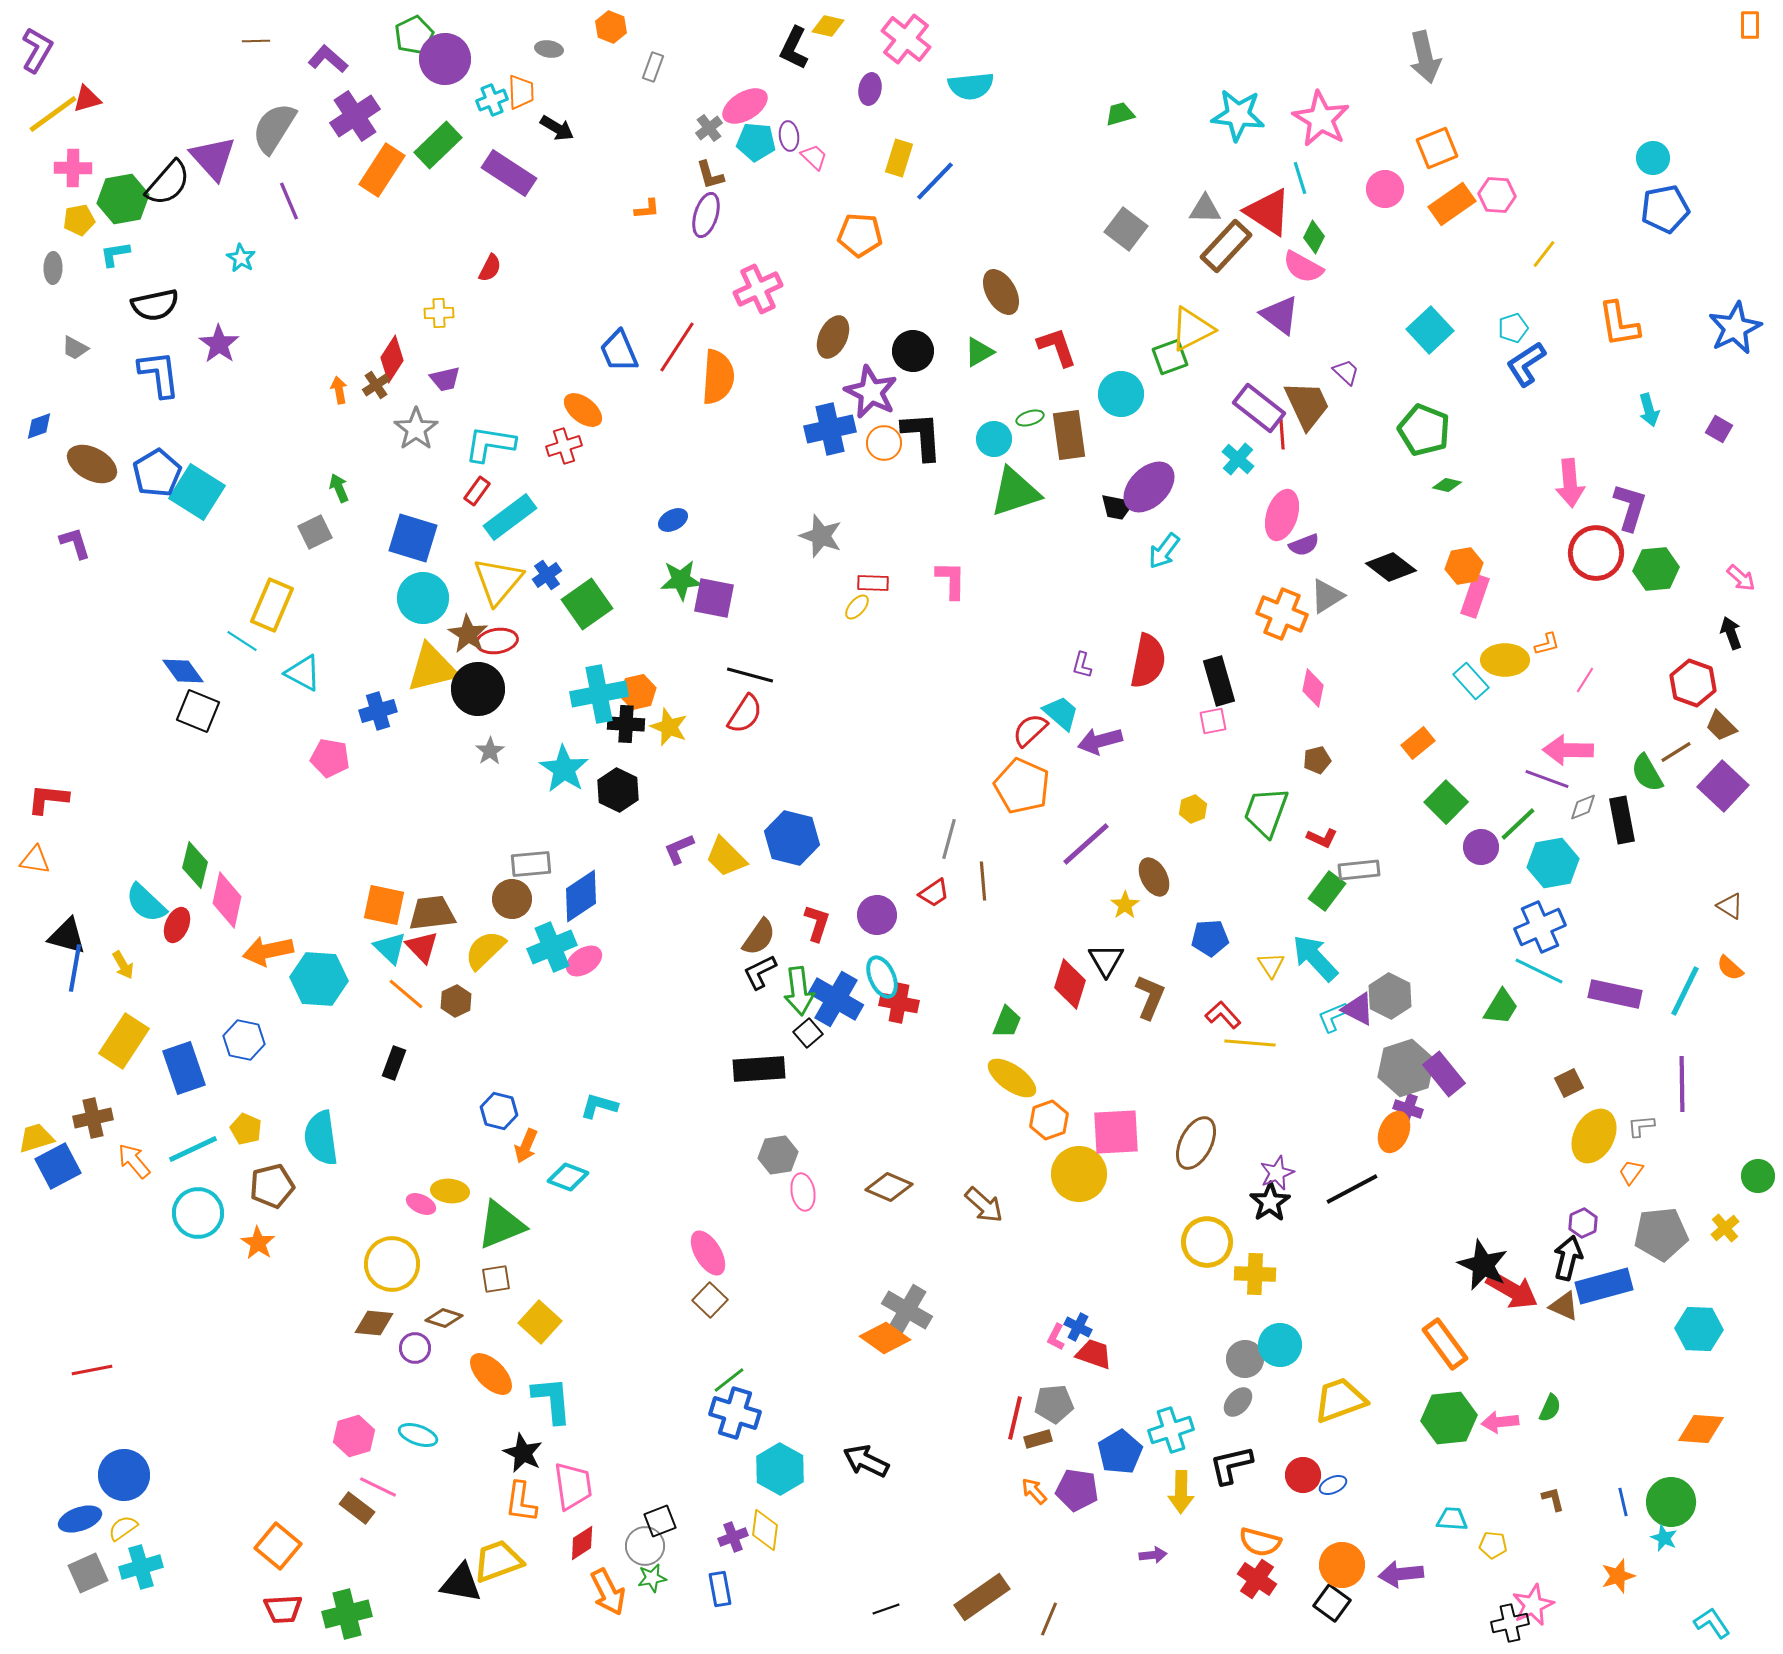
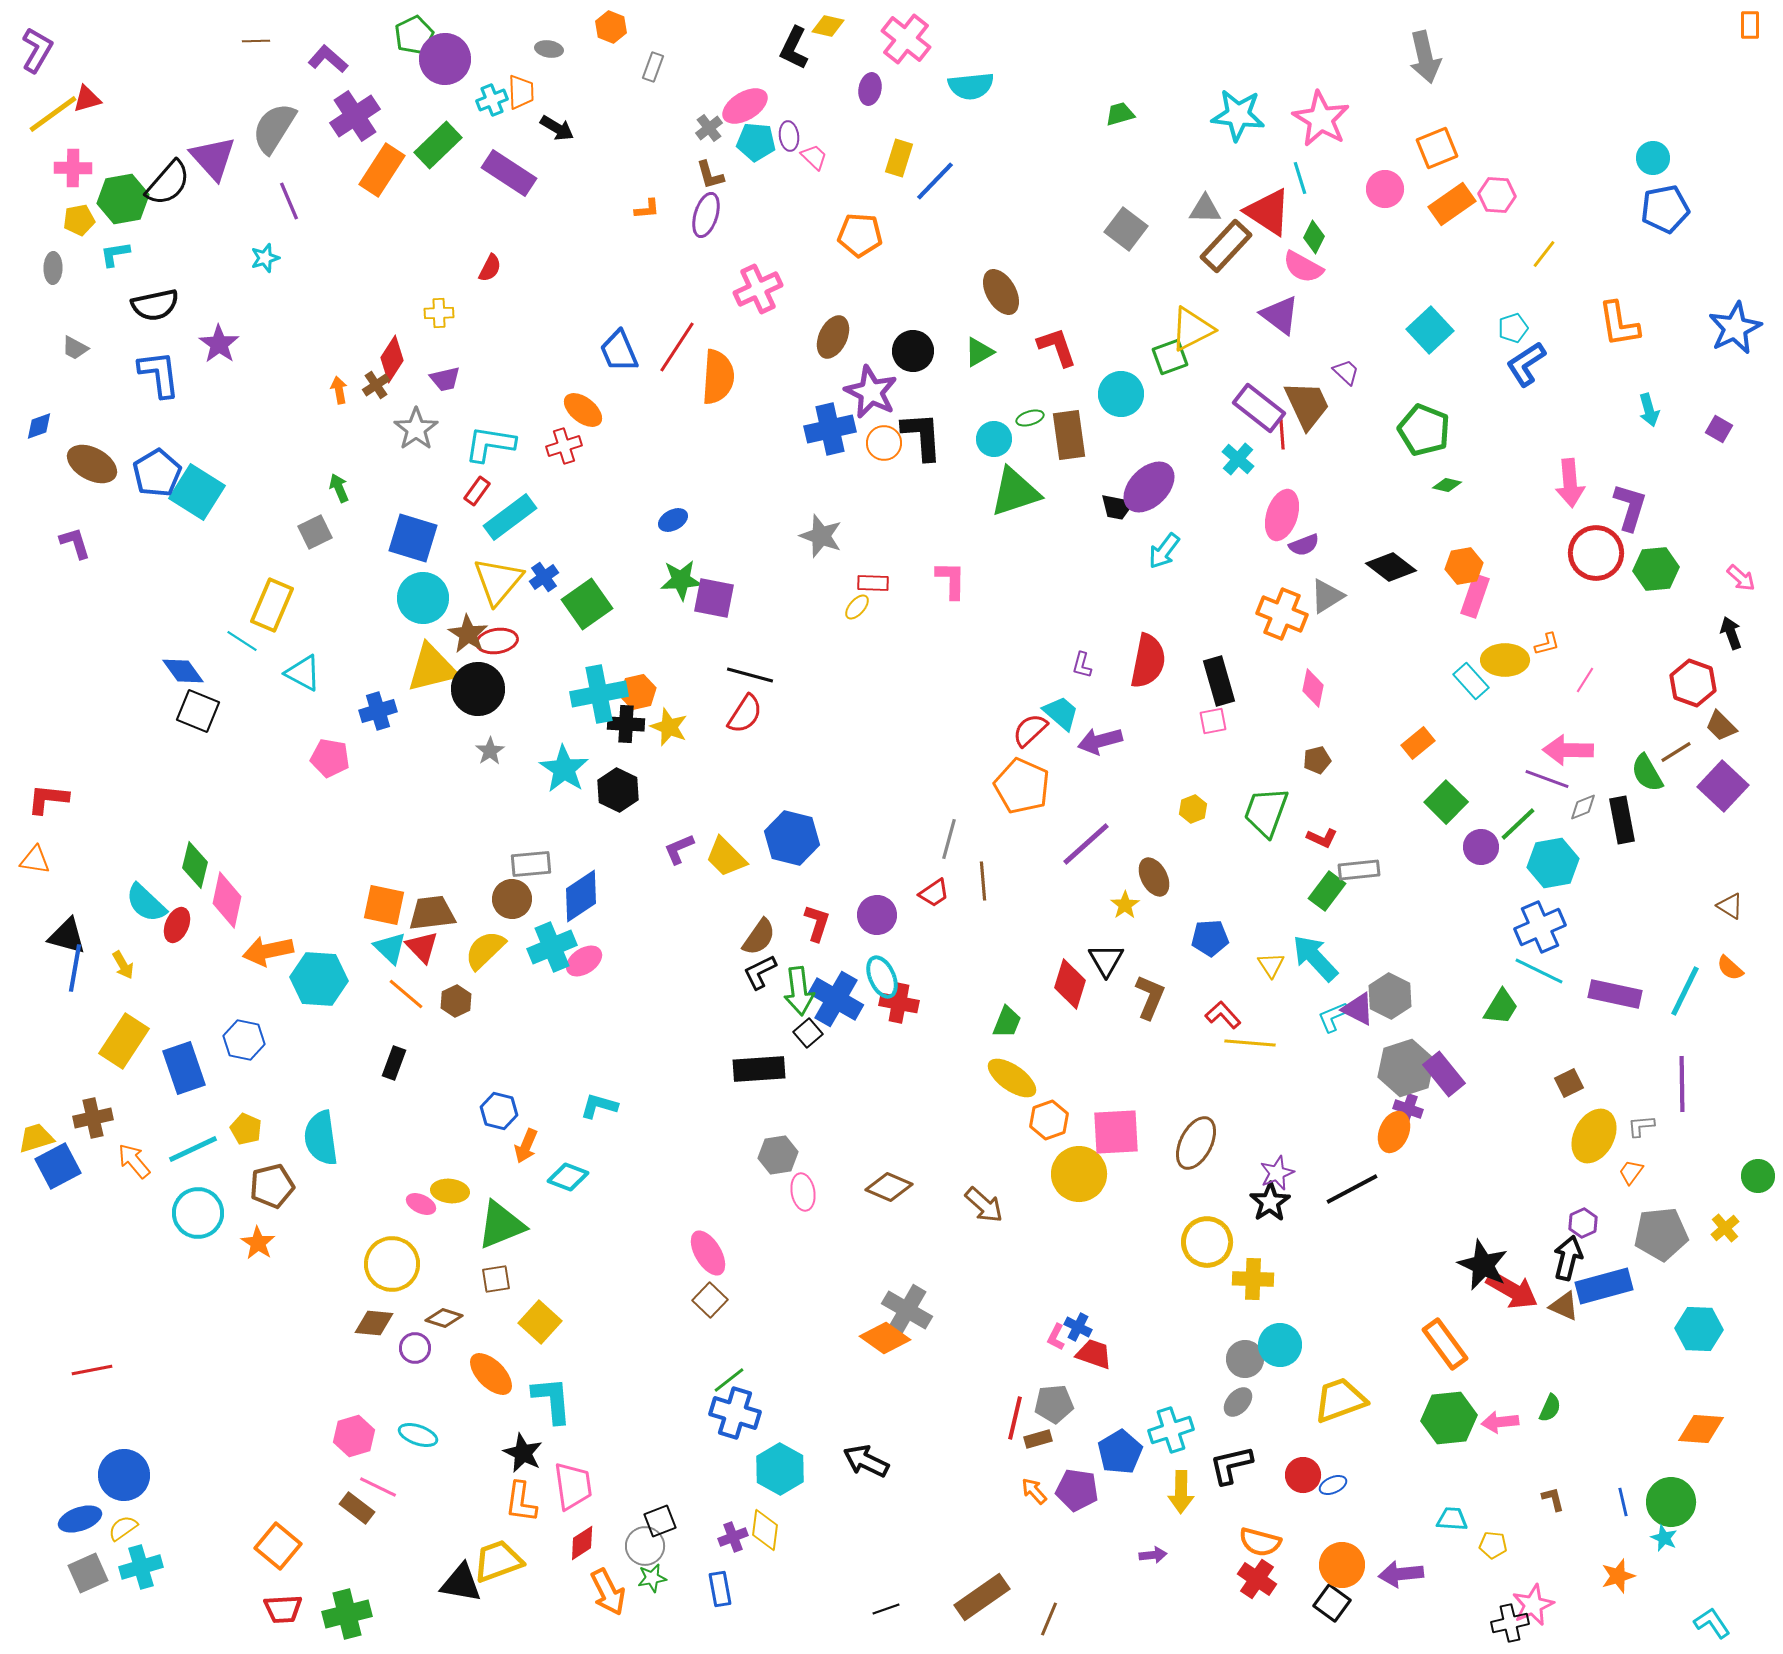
cyan star at (241, 258): moved 24 px right; rotated 24 degrees clockwise
blue cross at (547, 575): moved 3 px left, 2 px down
yellow cross at (1255, 1274): moved 2 px left, 5 px down
